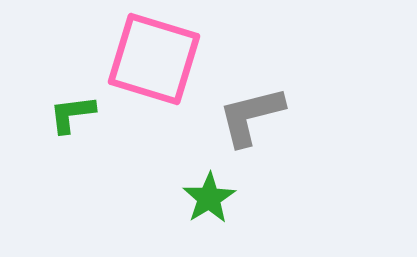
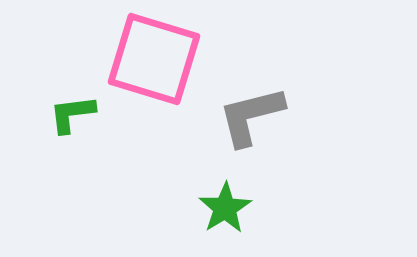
green star: moved 16 px right, 10 px down
